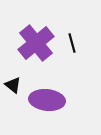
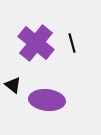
purple cross: rotated 12 degrees counterclockwise
